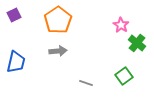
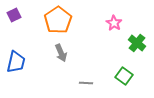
pink star: moved 7 px left, 2 px up
gray arrow: moved 3 px right, 2 px down; rotated 72 degrees clockwise
green square: rotated 18 degrees counterclockwise
gray line: rotated 16 degrees counterclockwise
